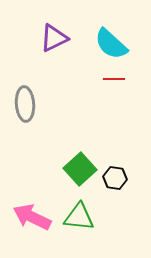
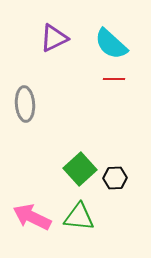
black hexagon: rotated 10 degrees counterclockwise
